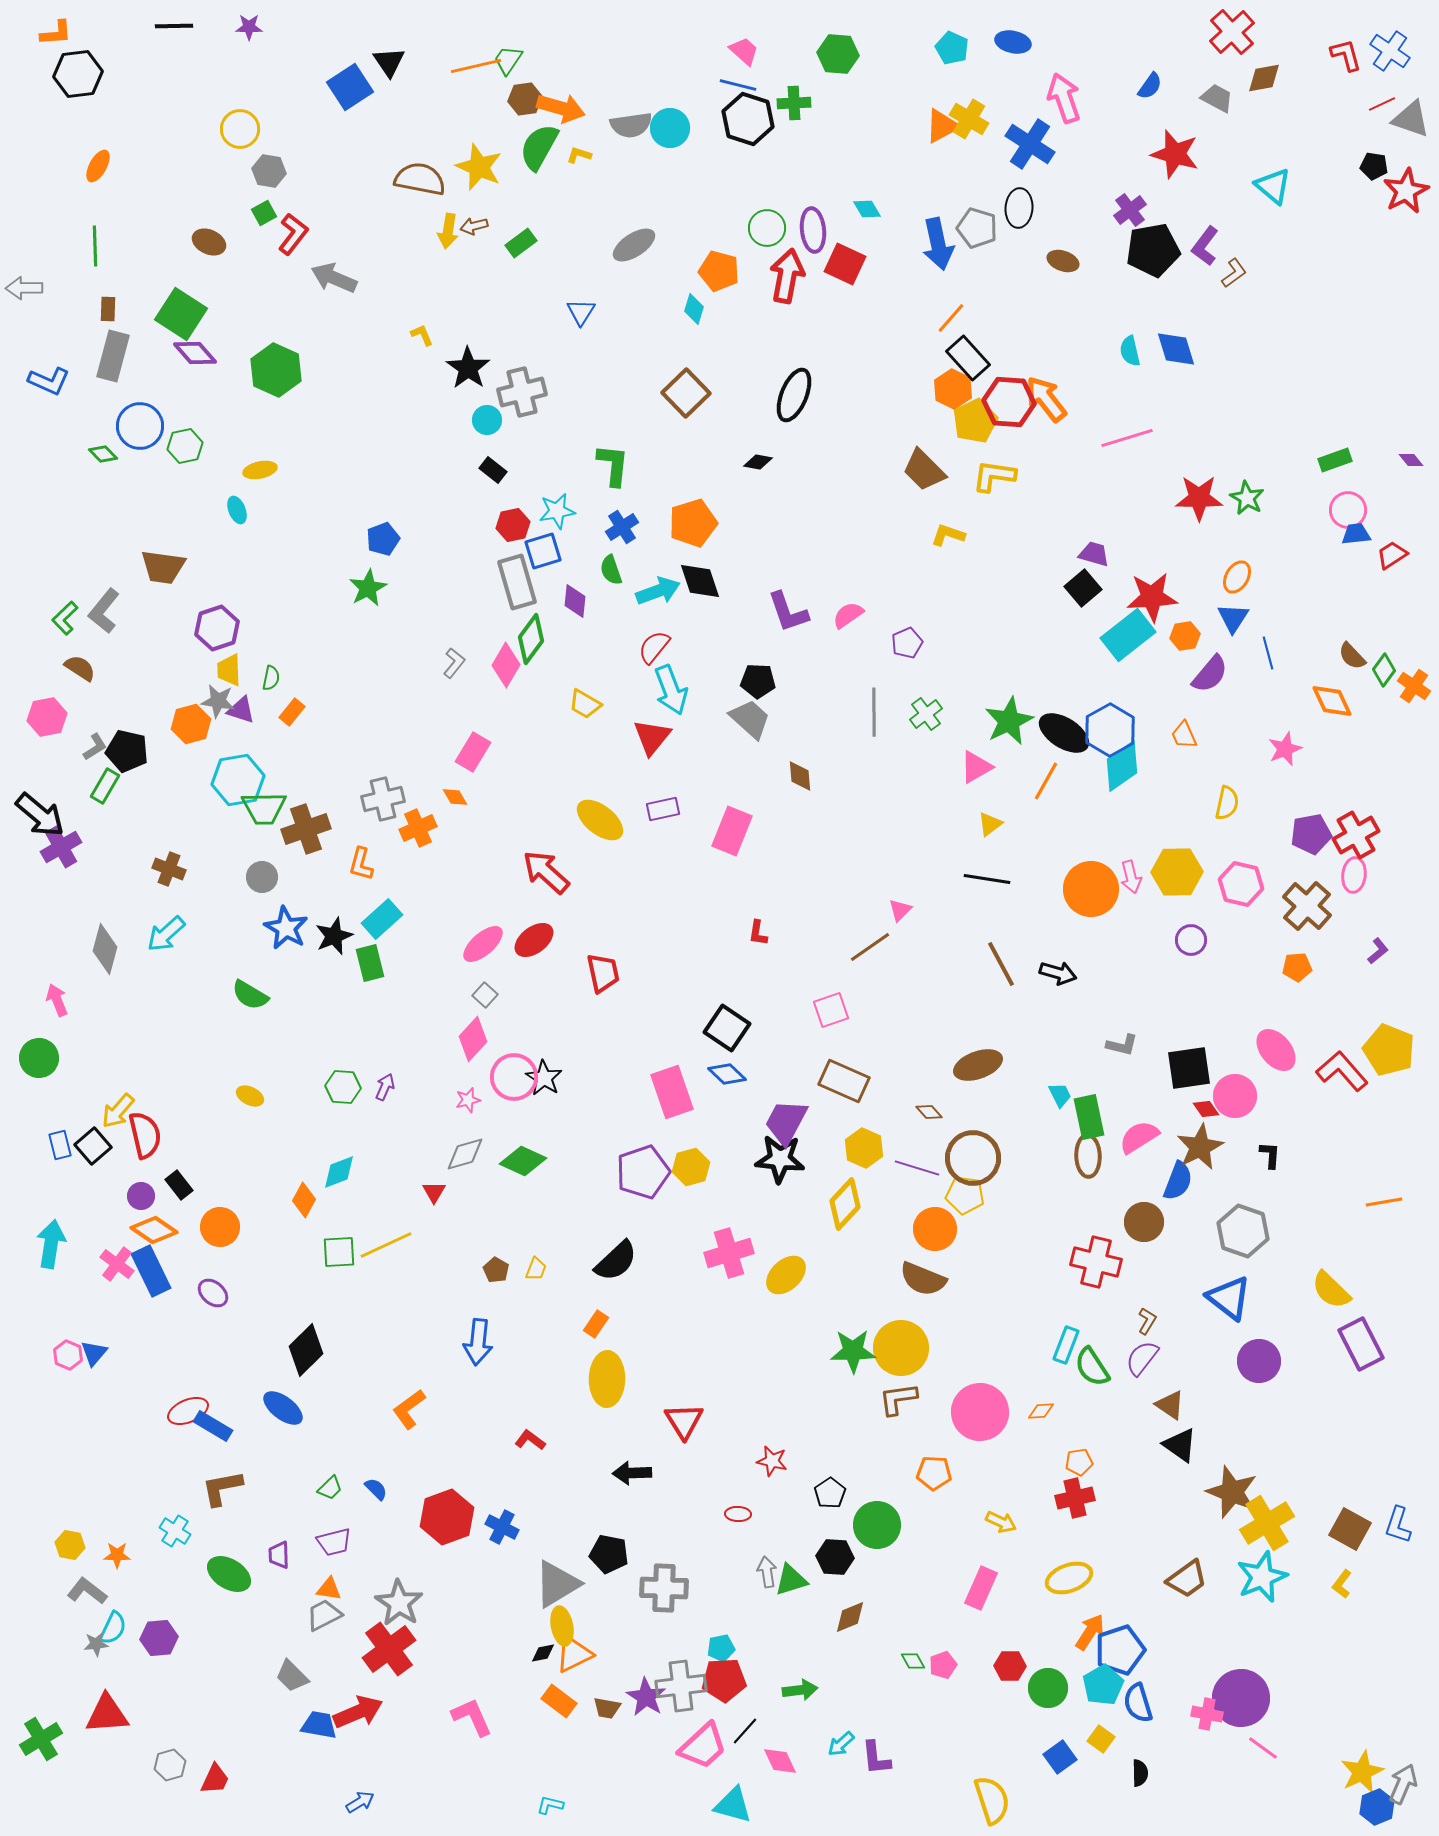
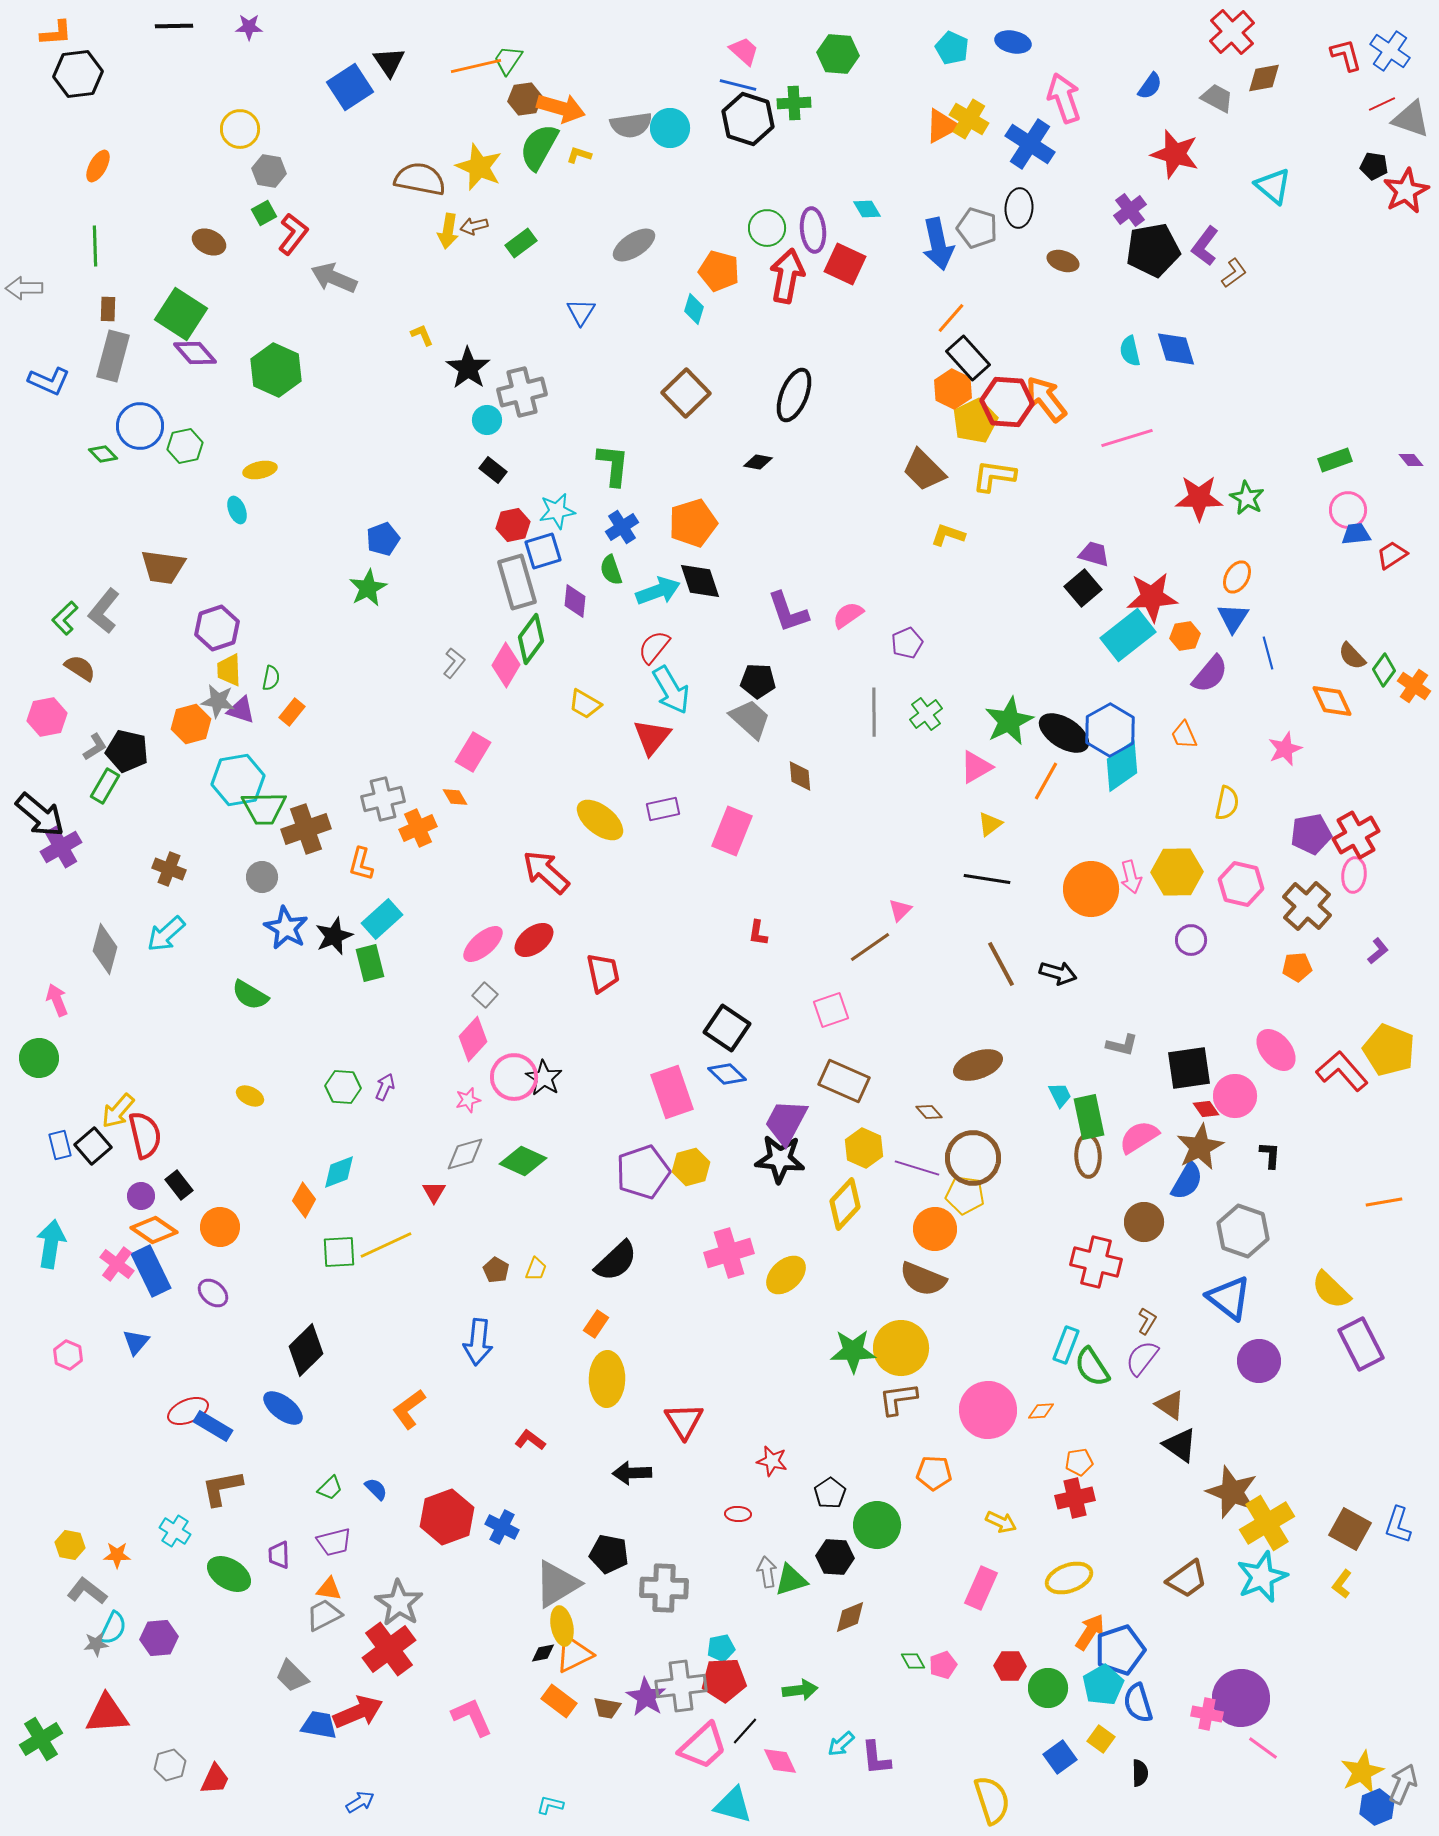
red hexagon at (1009, 402): moved 2 px left
cyan arrow at (671, 690): rotated 9 degrees counterclockwise
blue semicircle at (1178, 1181): moved 9 px right; rotated 9 degrees clockwise
blue triangle at (94, 1353): moved 42 px right, 11 px up
pink circle at (980, 1412): moved 8 px right, 2 px up
